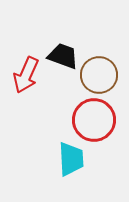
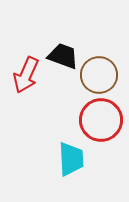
red circle: moved 7 px right
